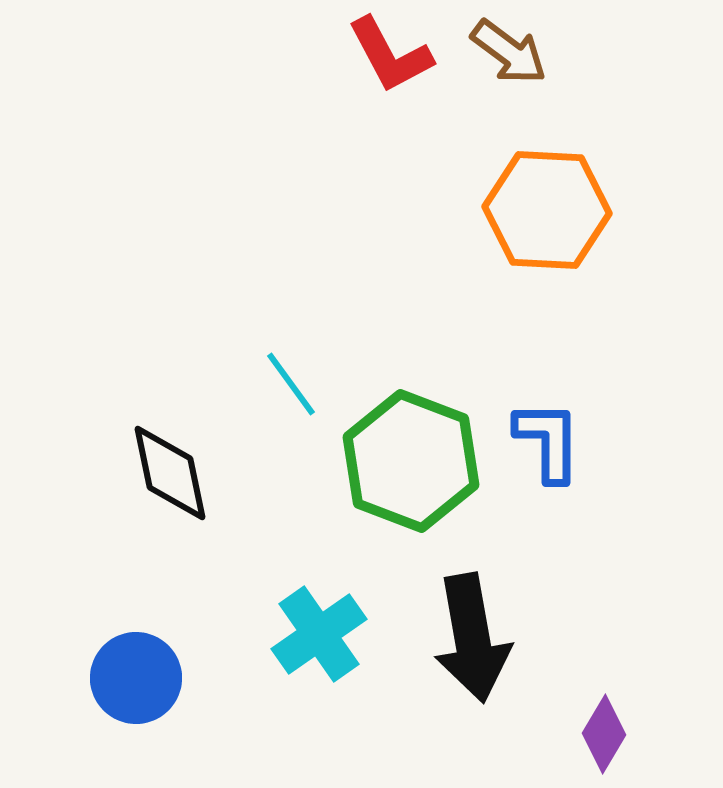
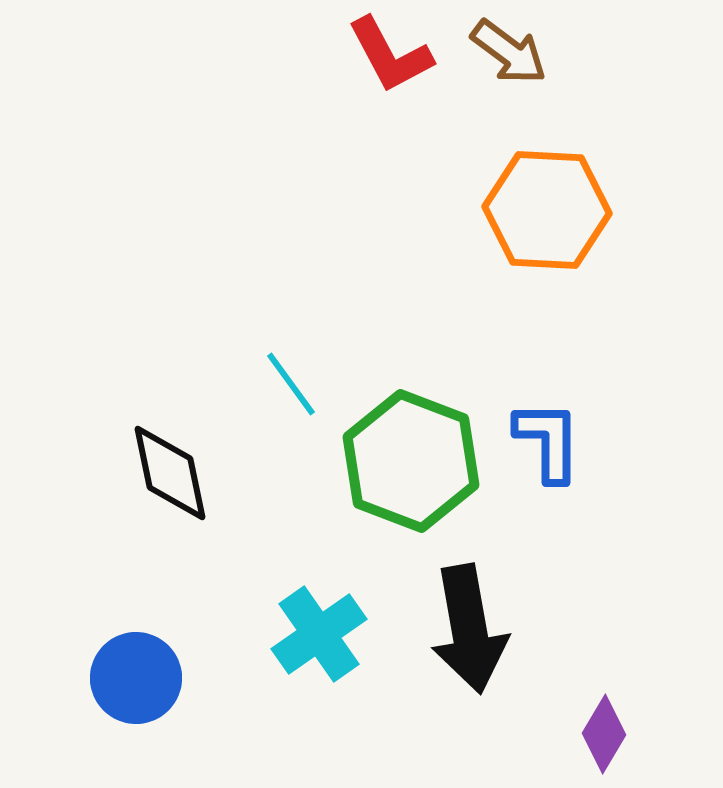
black arrow: moved 3 px left, 9 px up
